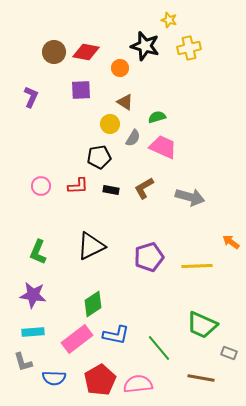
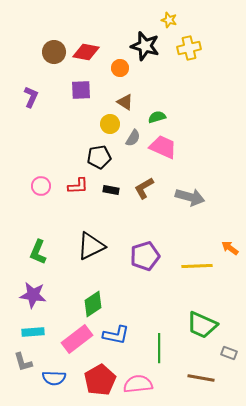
orange arrow: moved 1 px left, 6 px down
purple pentagon: moved 4 px left, 1 px up
green line: rotated 40 degrees clockwise
